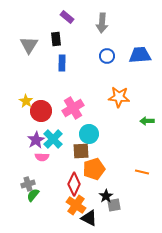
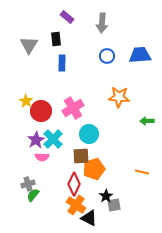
brown square: moved 5 px down
